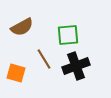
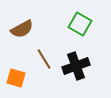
brown semicircle: moved 2 px down
green square: moved 12 px right, 11 px up; rotated 35 degrees clockwise
orange square: moved 5 px down
